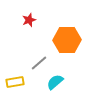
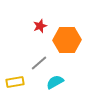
red star: moved 11 px right, 6 px down
cyan semicircle: rotated 12 degrees clockwise
